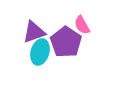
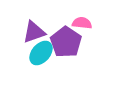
pink semicircle: moved 2 px up; rotated 126 degrees clockwise
cyan ellipse: moved 1 px right, 1 px down; rotated 25 degrees clockwise
